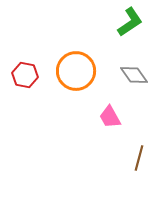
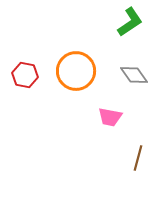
pink trapezoid: rotated 50 degrees counterclockwise
brown line: moved 1 px left
